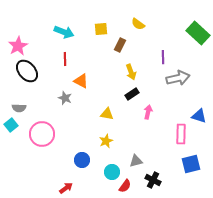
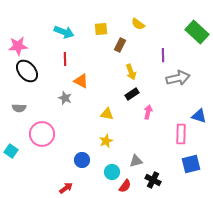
green rectangle: moved 1 px left, 1 px up
pink star: rotated 24 degrees clockwise
purple line: moved 2 px up
cyan square: moved 26 px down; rotated 16 degrees counterclockwise
